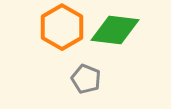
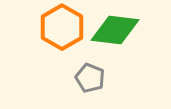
gray pentagon: moved 4 px right, 1 px up
